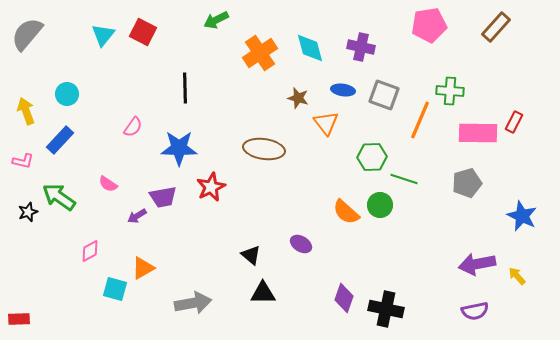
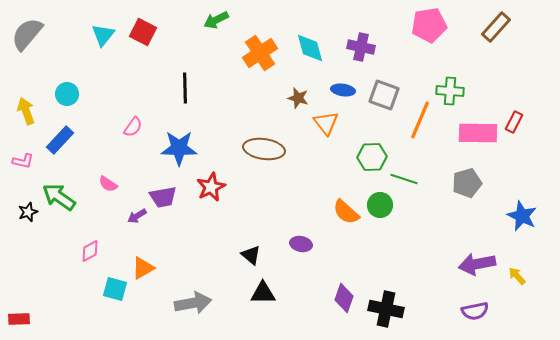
purple ellipse at (301, 244): rotated 20 degrees counterclockwise
